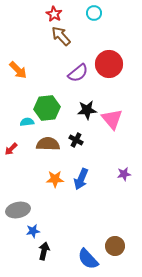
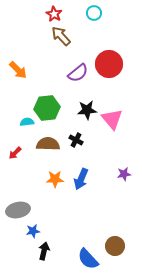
red arrow: moved 4 px right, 4 px down
